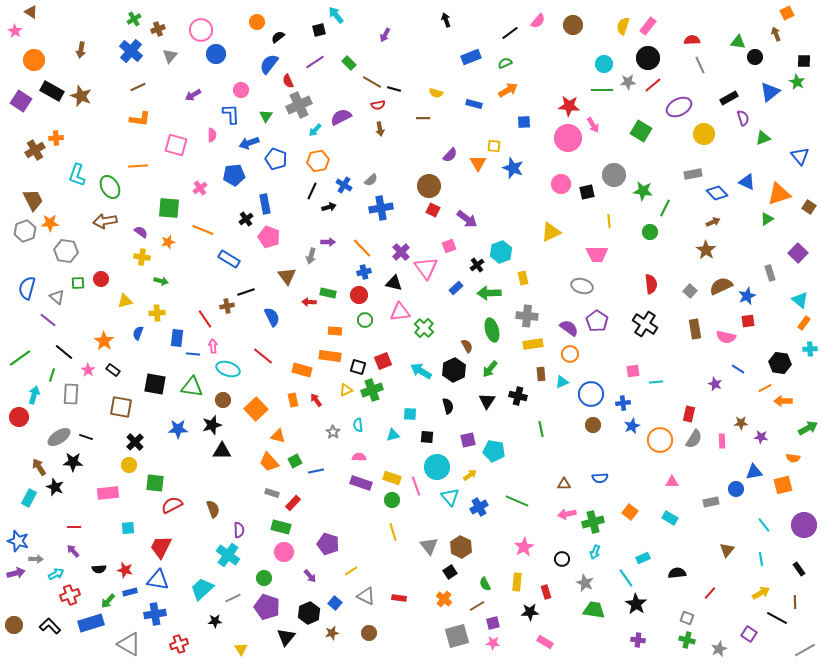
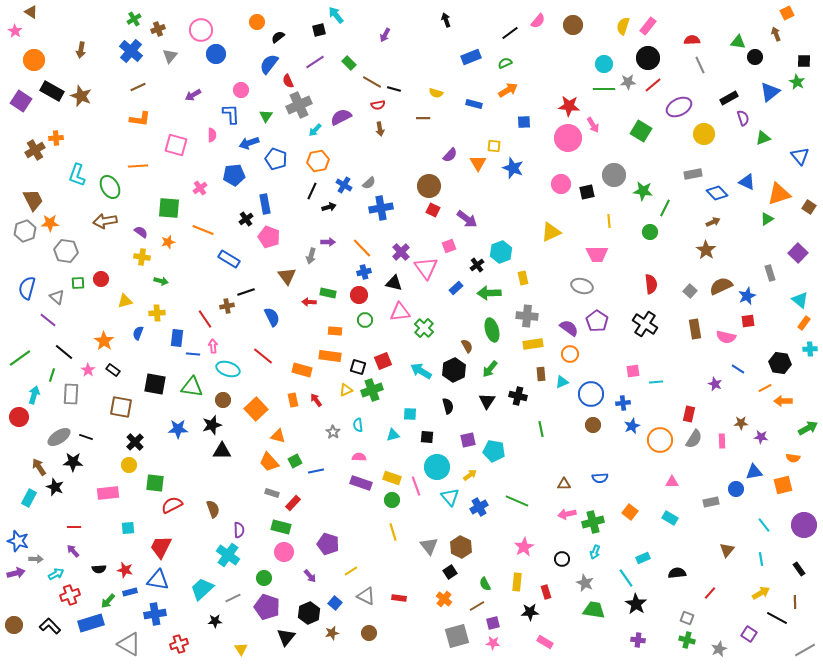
green line at (602, 90): moved 2 px right, 1 px up
gray semicircle at (371, 180): moved 2 px left, 3 px down
